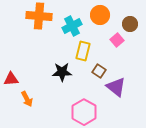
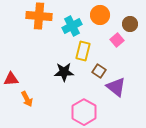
black star: moved 2 px right
